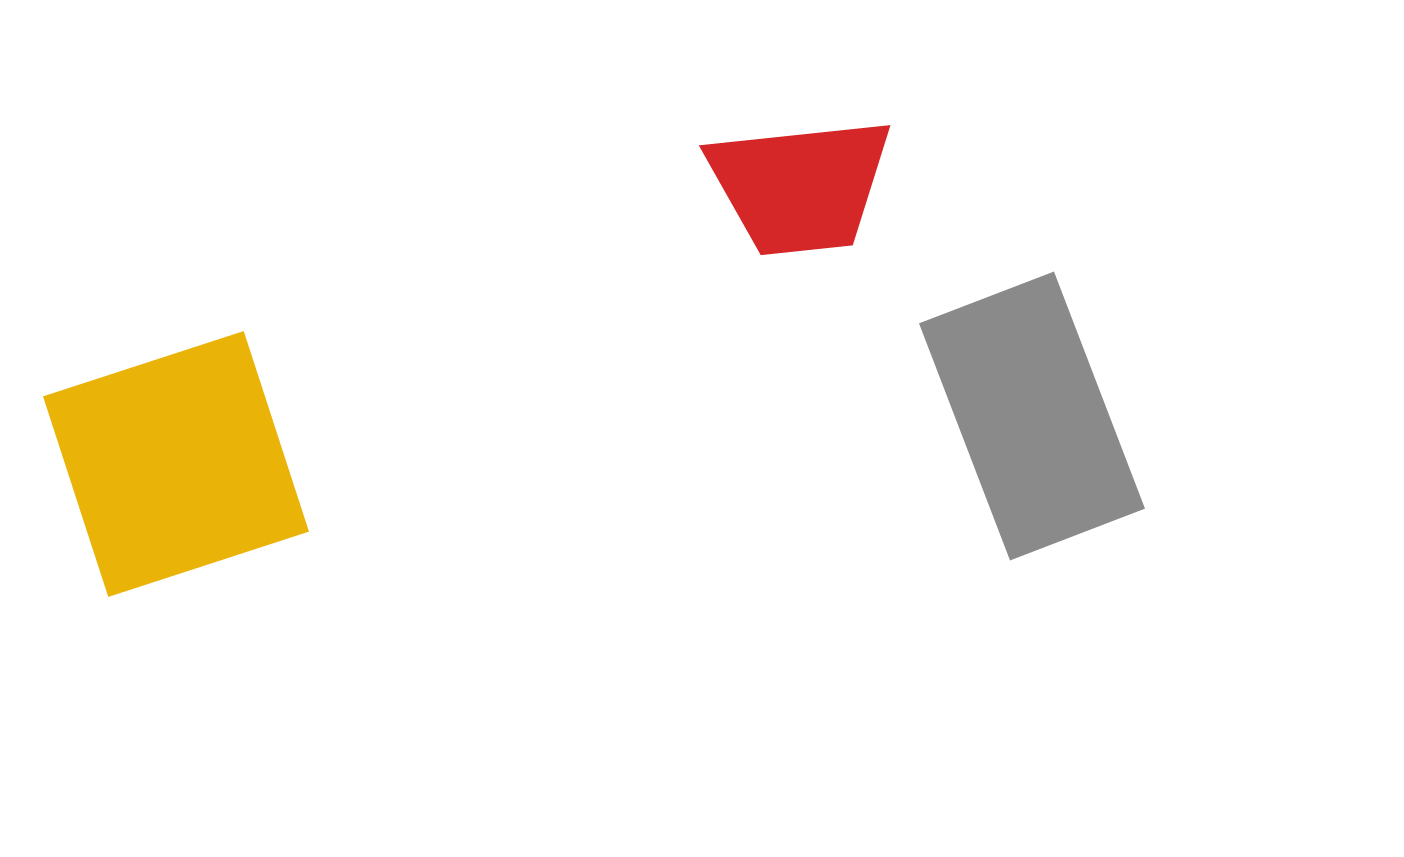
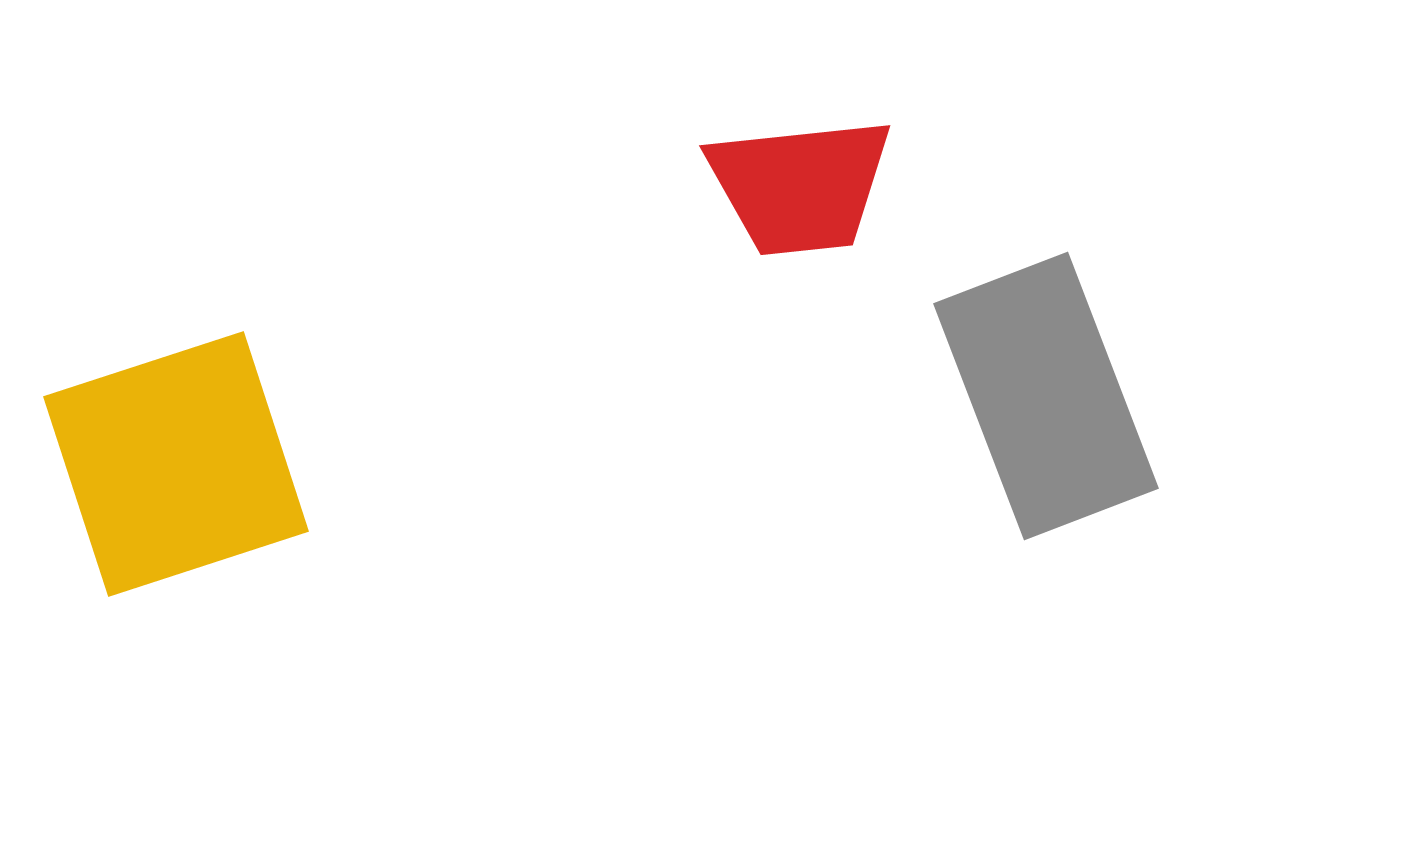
gray rectangle: moved 14 px right, 20 px up
